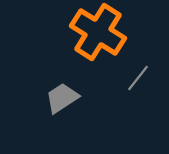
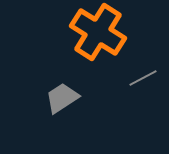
gray line: moved 5 px right; rotated 24 degrees clockwise
